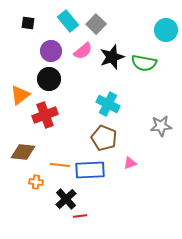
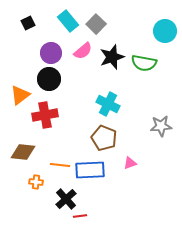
black square: rotated 32 degrees counterclockwise
cyan circle: moved 1 px left, 1 px down
purple circle: moved 2 px down
red cross: rotated 10 degrees clockwise
